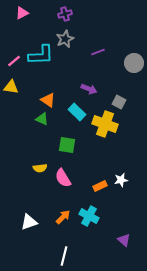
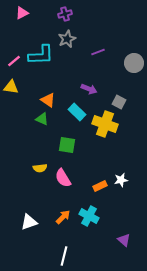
gray star: moved 2 px right
